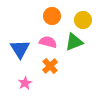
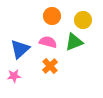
blue triangle: rotated 20 degrees clockwise
pink star: moved 11 px left, 7 px up; rotated 24 degrees clockwise
